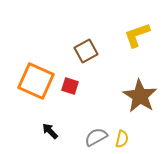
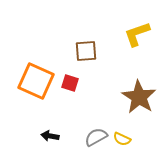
yellow L-shape: moved 1 px up
brown square: rotated 25 degrees clockwise
red square: moved 3 px up
brown star: moved 1 px left, 1 px down
black arrow: moved 5 px down; rotated 36 degrees counterclockwise
yellow semicircle: rotated 102 degrees clockwise
